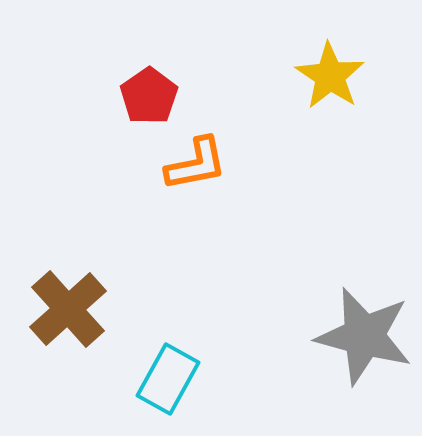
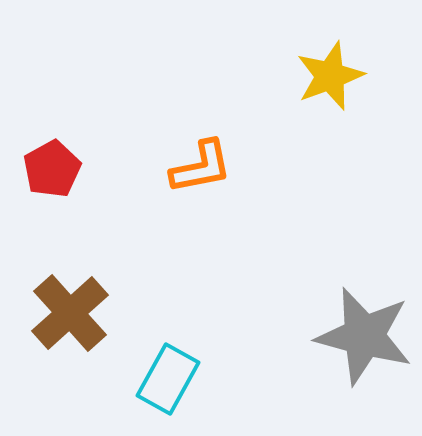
yellow star: rotated 18 degrees clockwise
red pentagon: moved 97 px left, 73 px down; rotated 6 degrees clockwise
orange L-shape: moved 5 px right, 3 px down
brown cross: moved 2 px right, 4 px down
